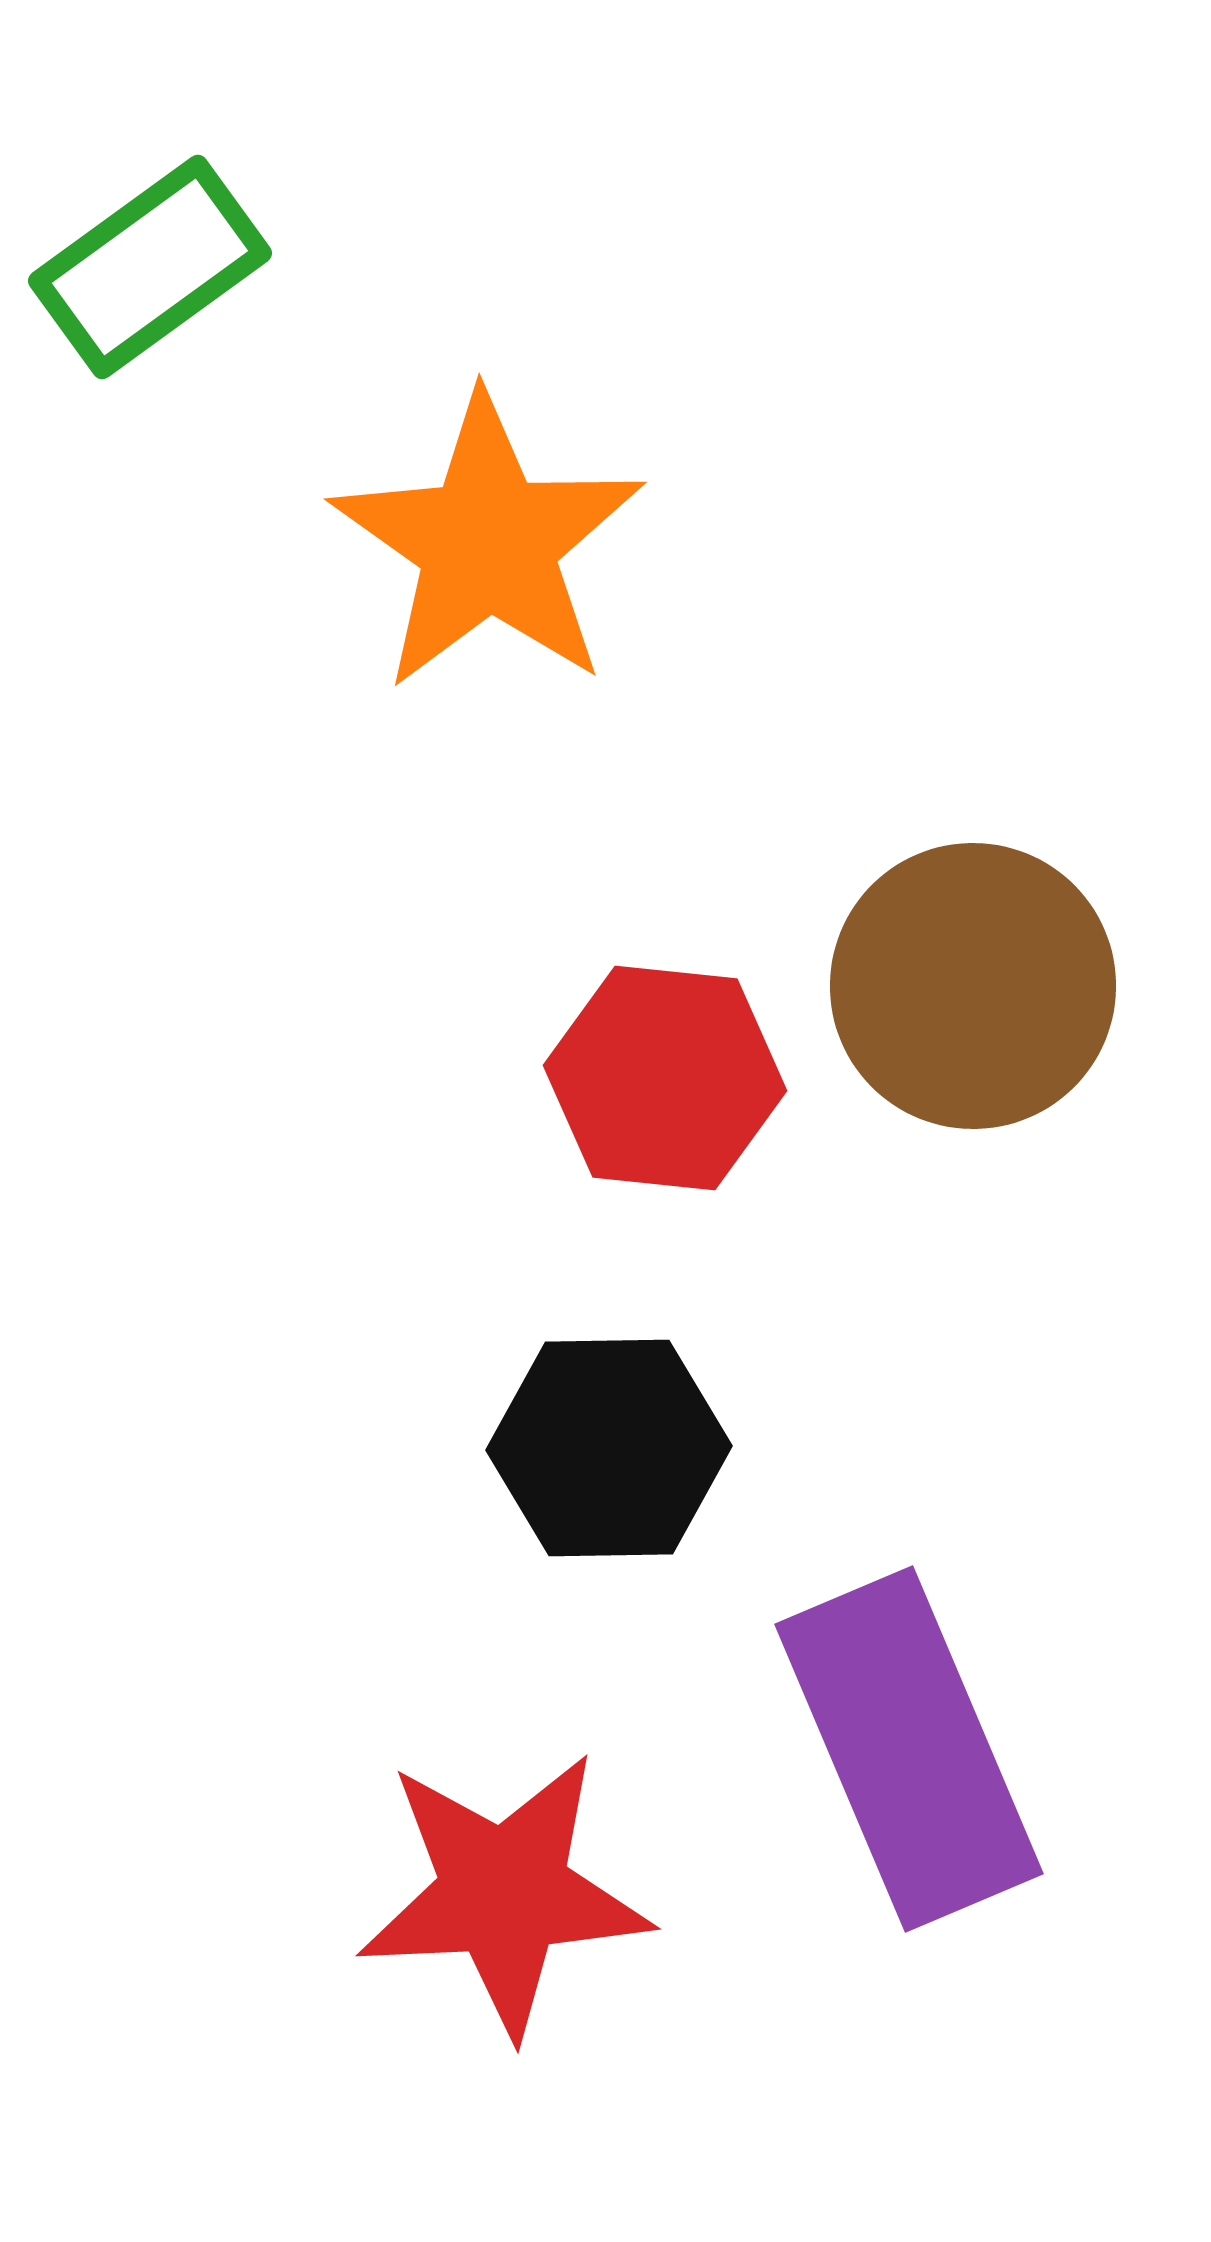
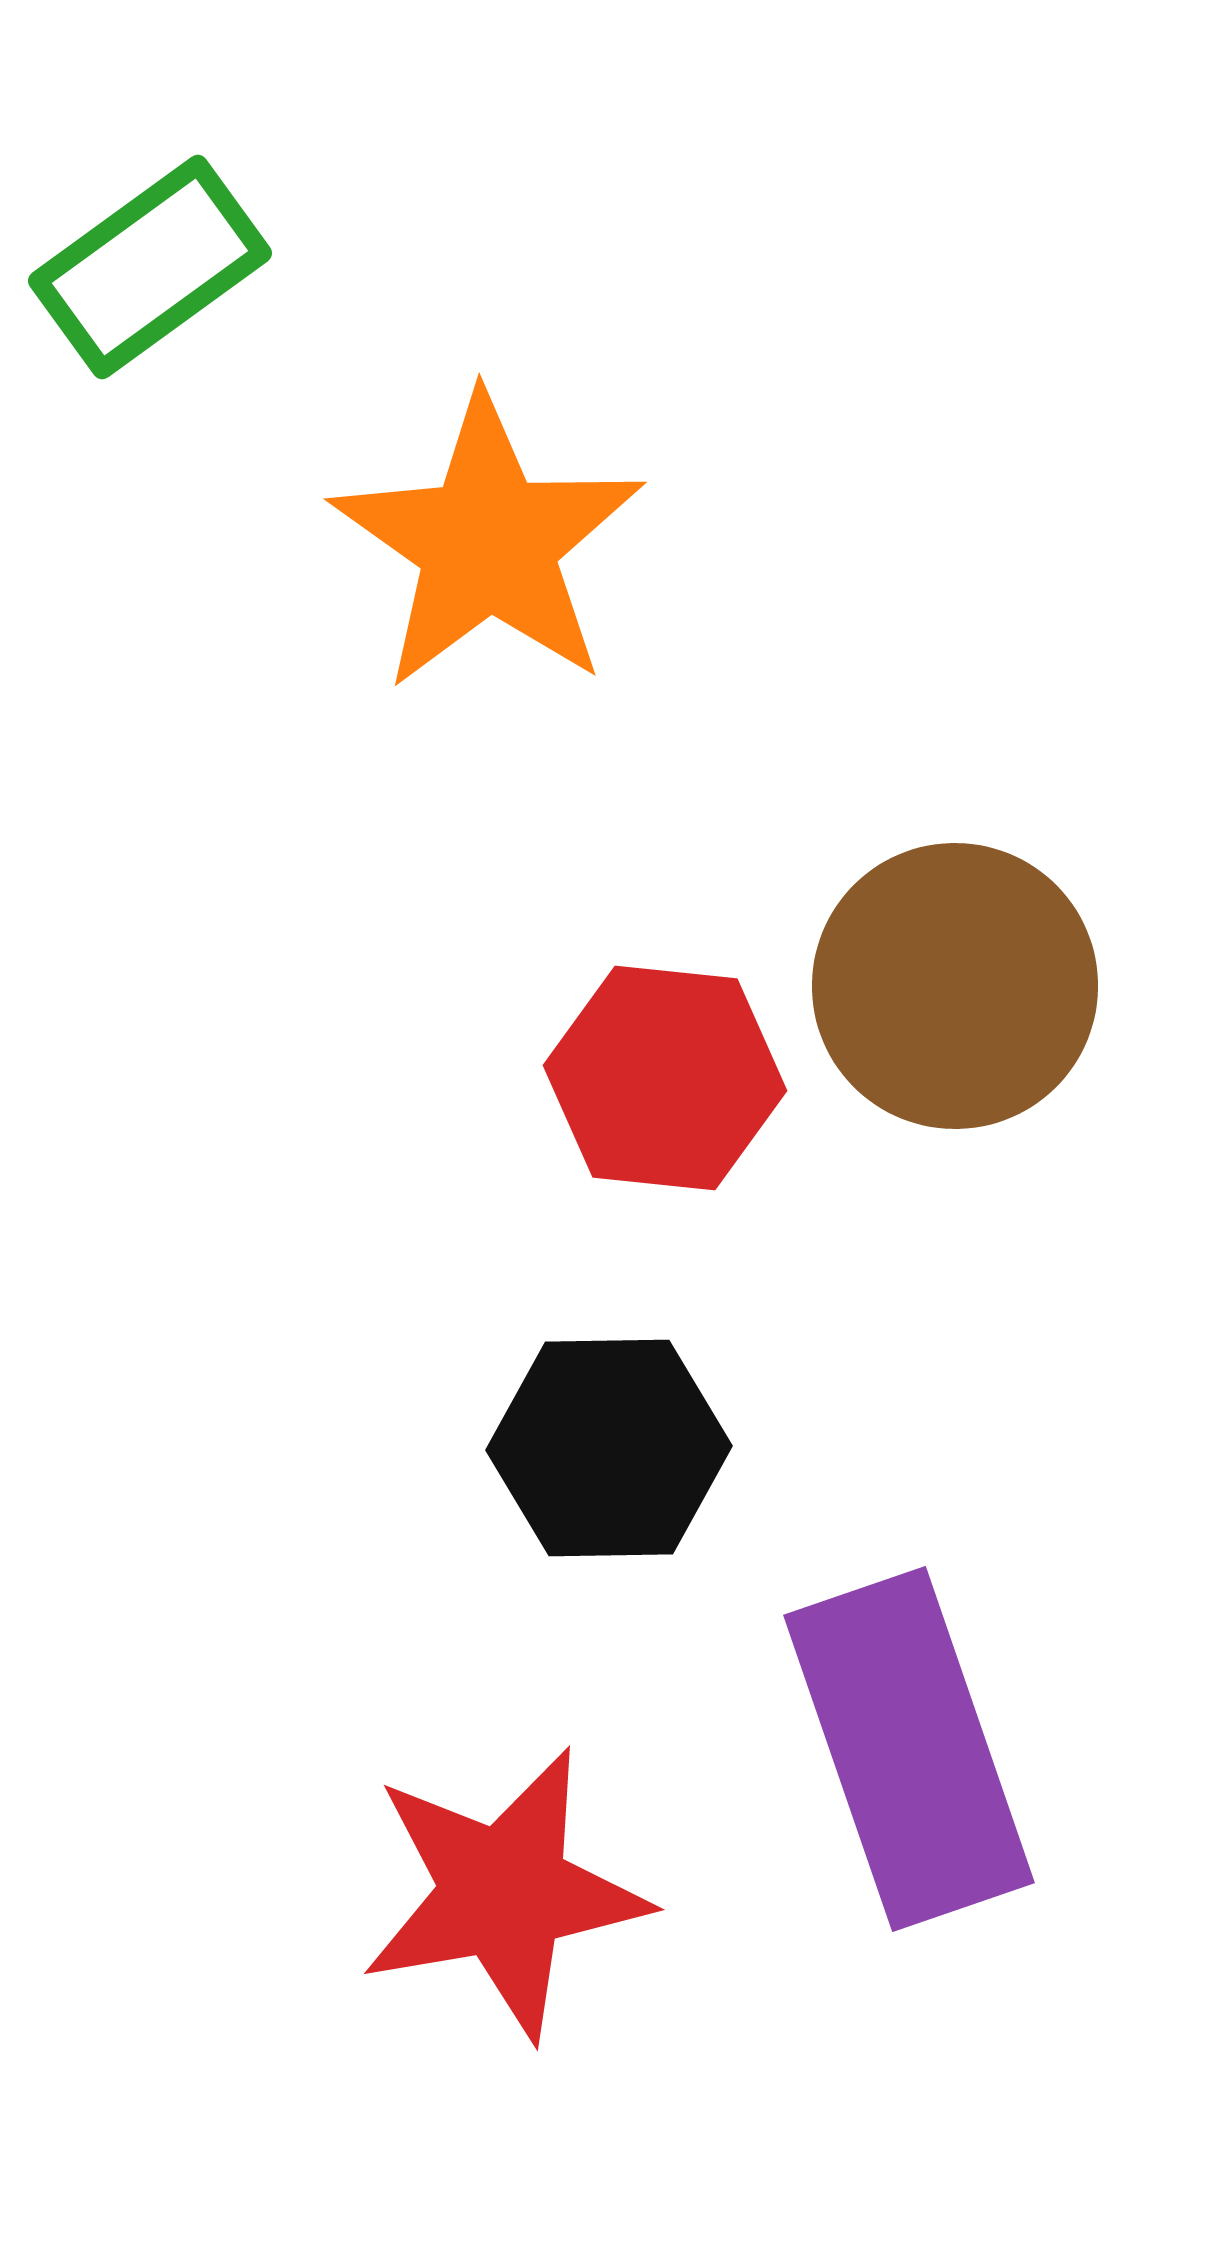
brown circle: moved 18 px left
purple rectangle: rotated 4 degrees clockwise
red star: rotated 7 degrees counterclockwise
